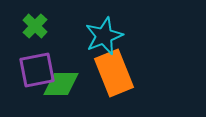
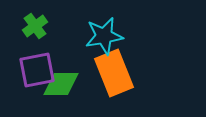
green cross: rotated 10 degrees clockwise
cyan star: rotated 12 degrees clockwise
